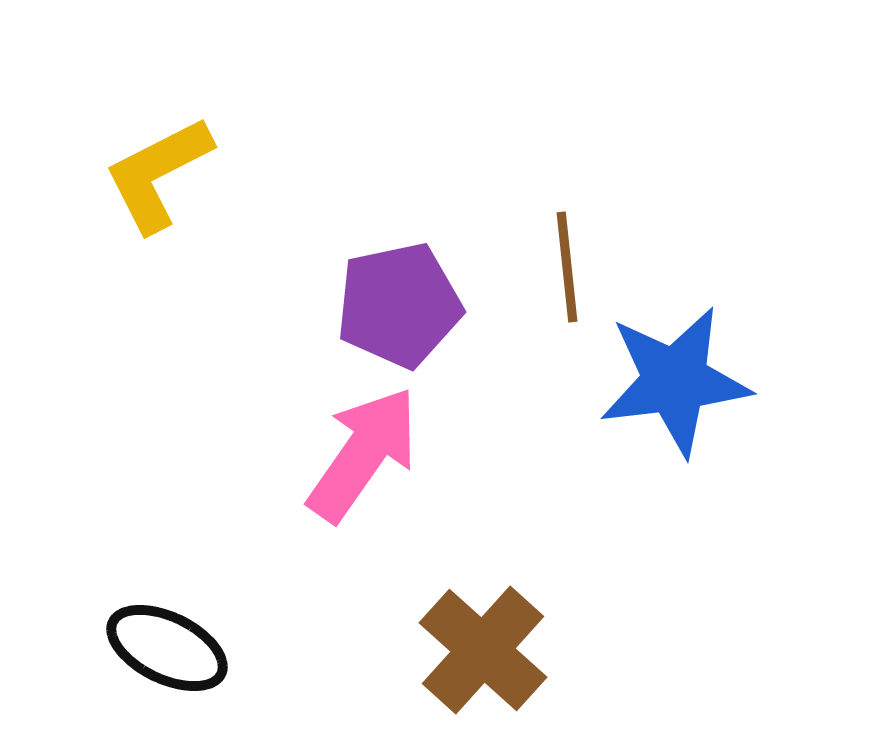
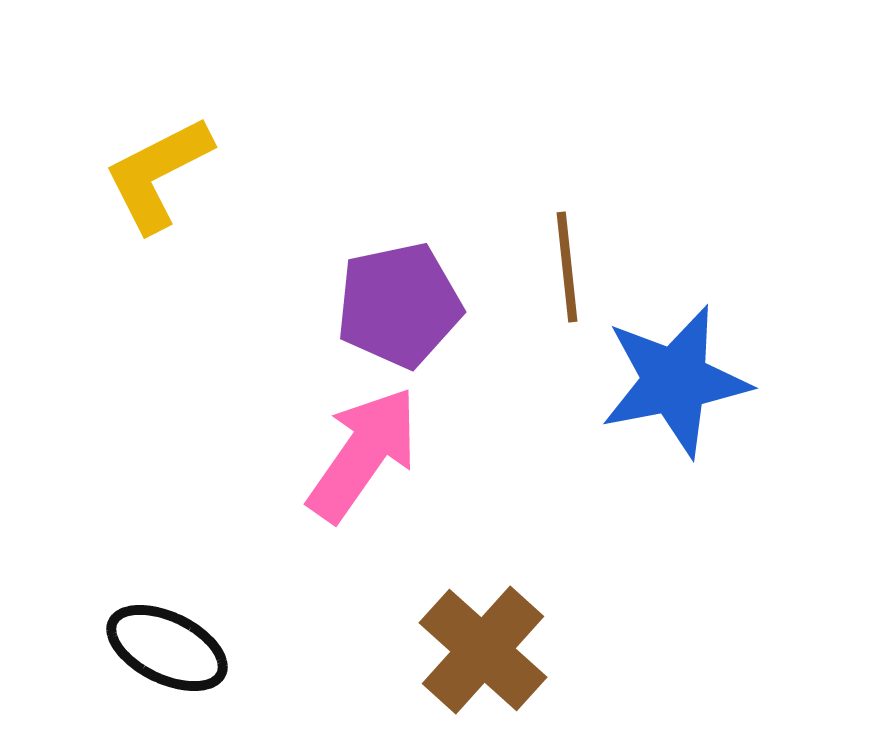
blue star: rotated 4 degrees counterclockwise
